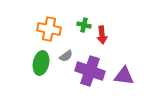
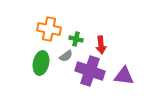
green cross: moved 8 px left, 14 px down
red arrow: moved 1 px left, 10 px down
